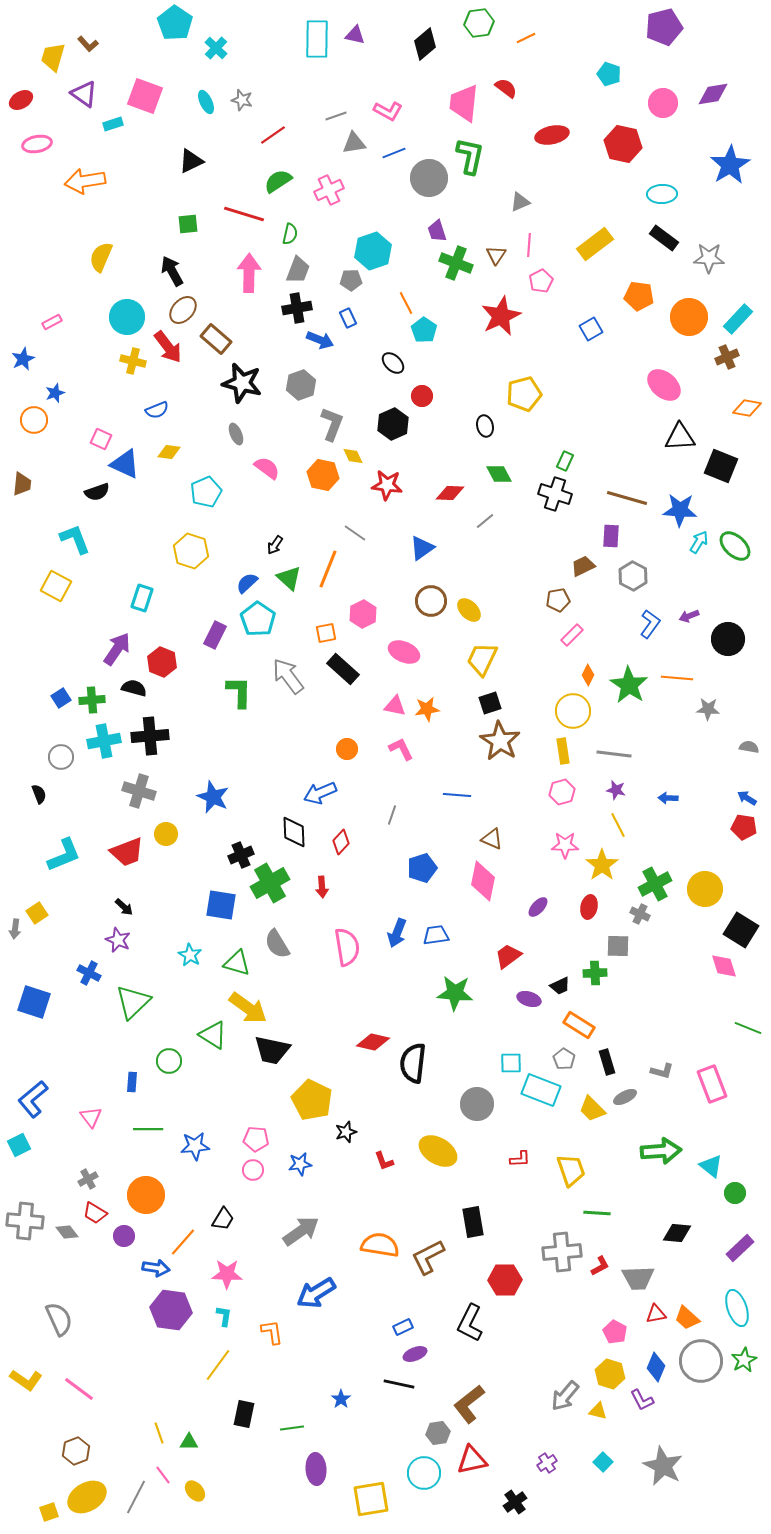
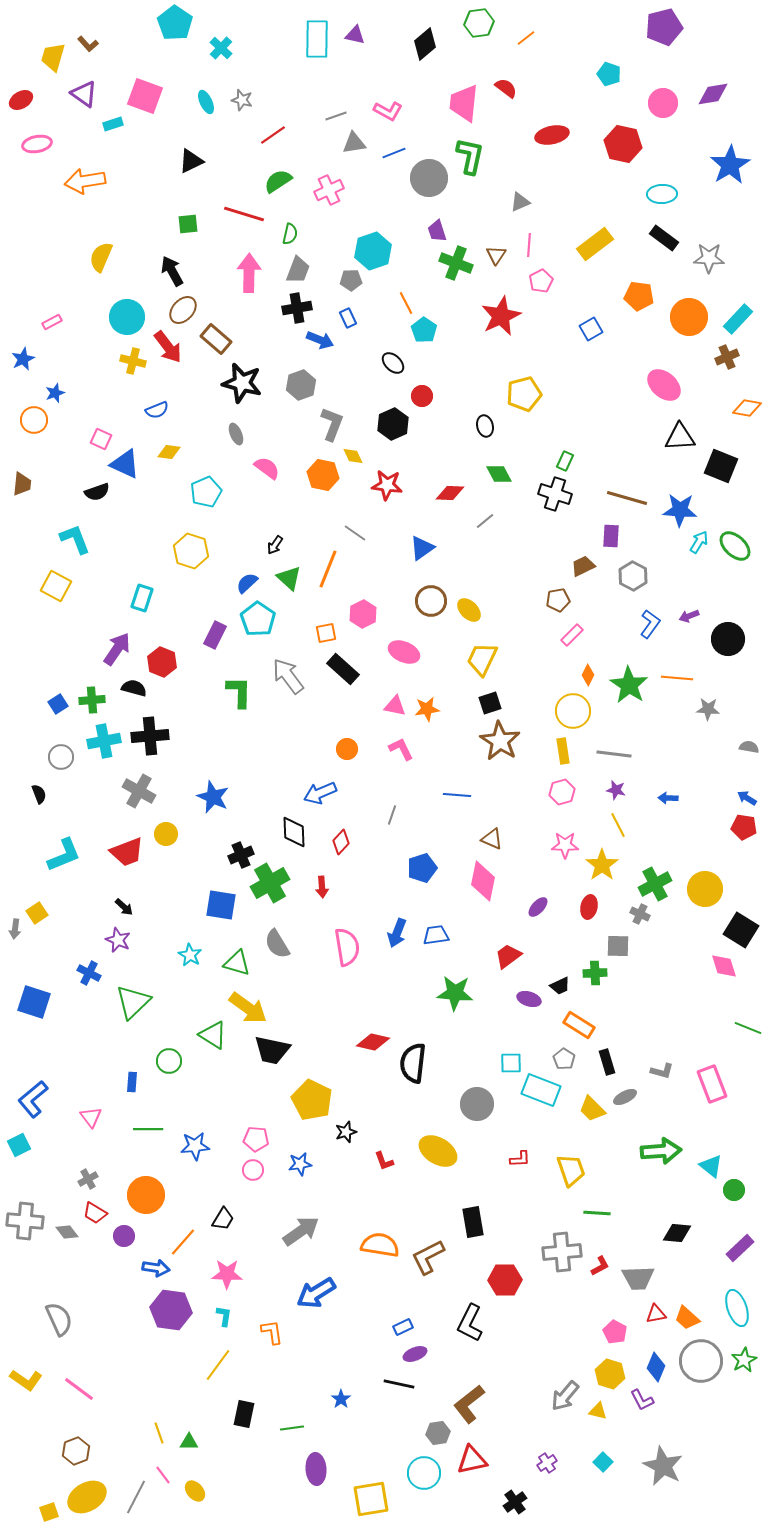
orange line at (526, 38): rotated 12 degrees counterclockwise
cyan cross at (216, 48): moved 5 px right
blue square at (61, 698): moved 3 px left, 6 px down
gray cross at (139, 791): rotated 12 degrees clockwise
green circle at (735, 1193): moved 1 px left, 3 px up
